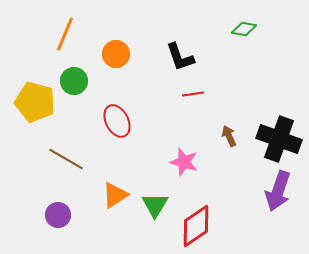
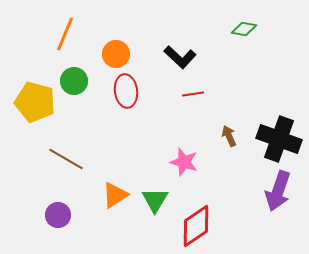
black L-shape: rotated 28 degrees counterclockwise
red ellipse: moved 9 px right, 30 px up; rotated 20 degrees clockwise
green triangle: moved 5 px up
